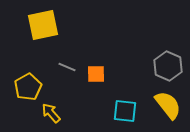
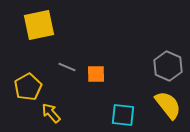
yellow square: moved 4 px left
cyan square: moved 2 px left, 4 px down
